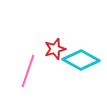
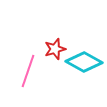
cyan diamond: moved 3 px right, 2 px down
